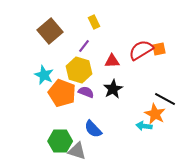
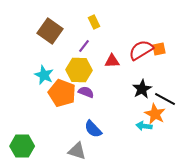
brown square: rotated 15 degrees counterclockwise
yellow hexagon: rotated 15 degrees counterclockwise
black star: moved 29 px right
green hexagon: moved 38 px left, 5 px down
